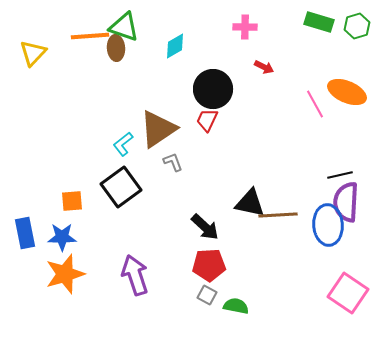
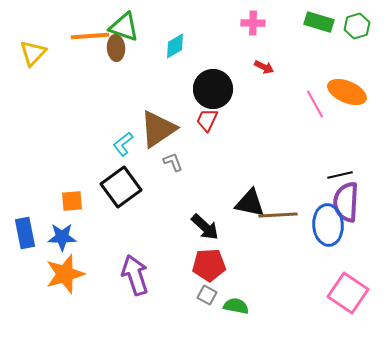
pink cross: moved 8 px right, 4 px up
